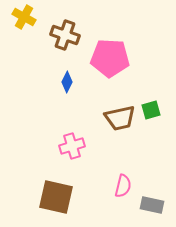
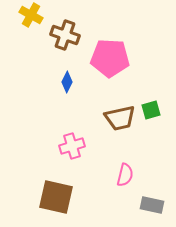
yellow cross: moved 7 px right, 2 px up
pink semicircle: moved 2 px right, 11 px up
